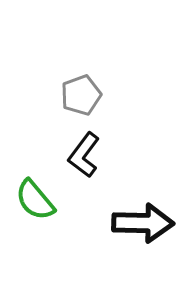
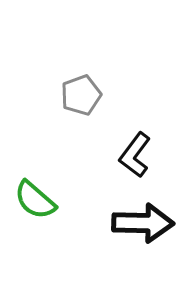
black L-shape: moved 51 px right
green semicircle: rotated 9 degrees counterclockwise
